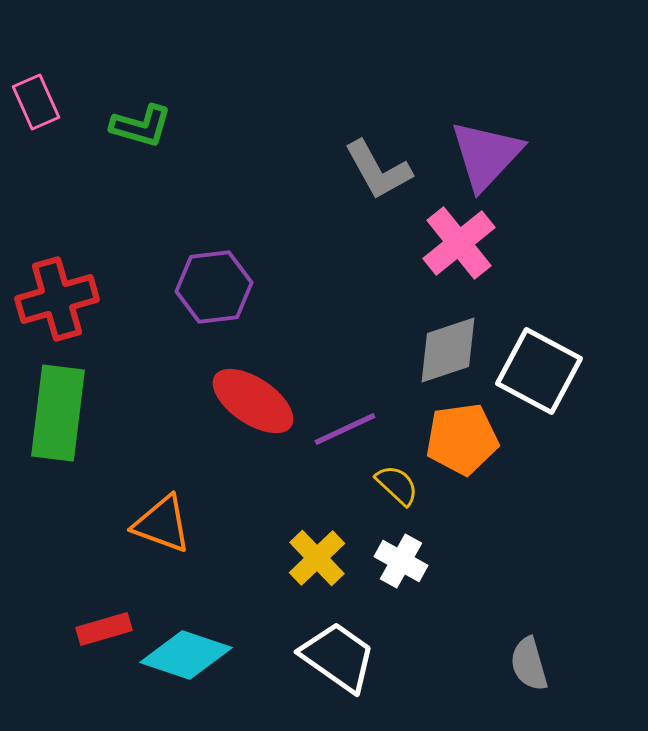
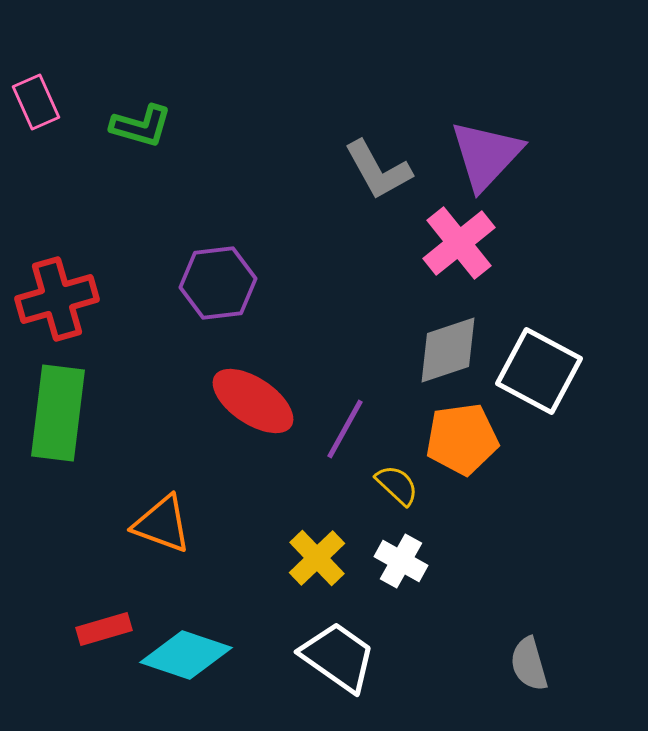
purple hexagon: moved 4 px right, 4 px up
purple line: rotated 36 degrees counterclockwise
